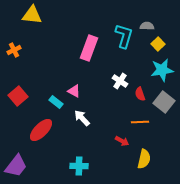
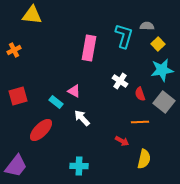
pink rectangle: rotated 10 degrees counterclockwise
red square: rotated 24 degrees clockwise
